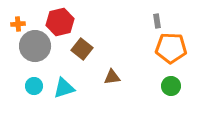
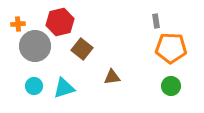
gray rectangle: moved 1 px left
